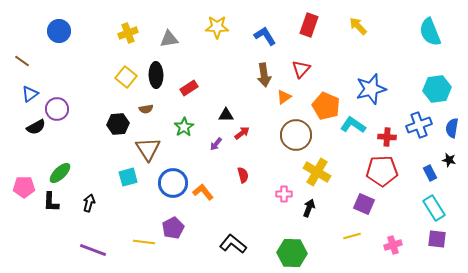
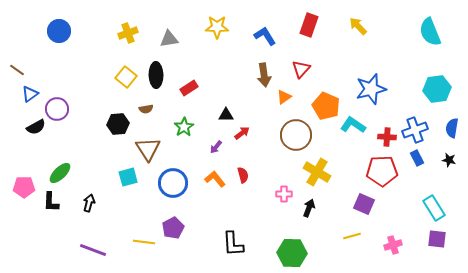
brown line at (22, 61): moved 5 px left, 9 px down
blue cross at (419, 125): moved 4 px left, 5 px down
purple arrow at (216, 144): moved 3 px down
blue rectangle at (430, 173): moved 13 px left, 15 px up
orange L-shape at (203, 192): moved 12 px right, 13 px up
black L-shape at (233, 244): rotated 132 degrees counterclockwise
